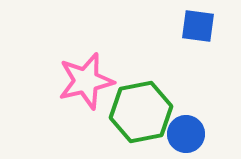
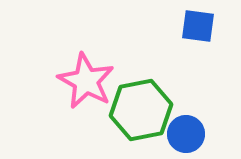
pink star: rotated 30 degrees counterclockwise
green hexagon: moved 2 px up
